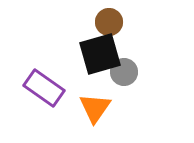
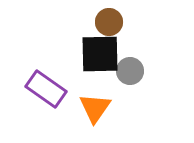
black square: rotated 15 degrees clockwise
gray circle: moved 6 px right, 1 px up
purple rectangle: moved 2 px right, 1 px down
